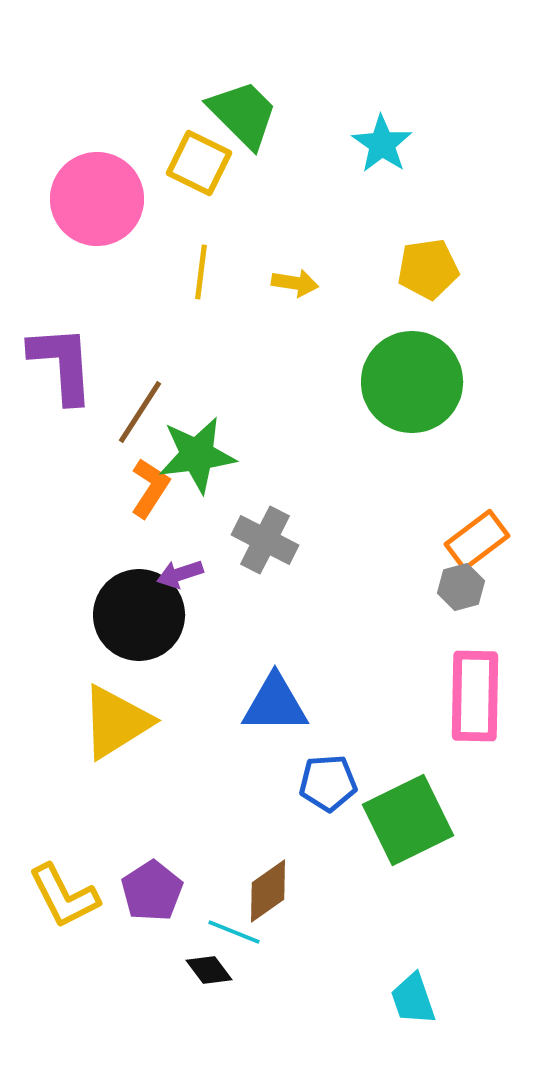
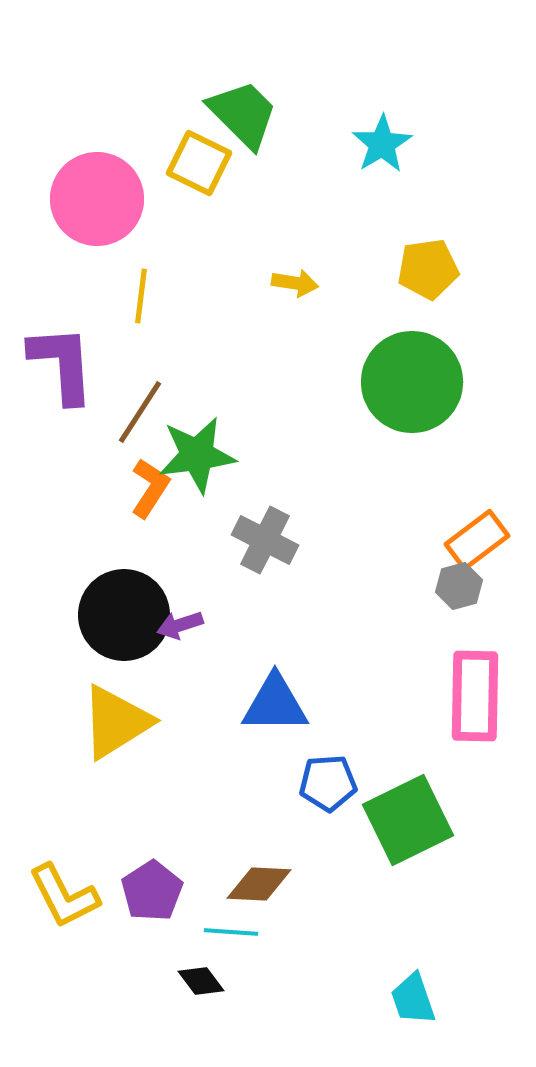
cyan star: rotated 6 degrees clockwise
yellow line: moved 60 px left, 24 px down
purple arrow: moved 51 px down
gray hexagon: moved 2 px left, 1 px up
black circle: moved 15 px left
brown diamond: moved 9 px left, 7 px up; rotated 38 degrees clockwise
cyan line: moved 3 px left; rotated 18 degrees counterclockwise
black diamond: moved 8 px left, 11 px down
